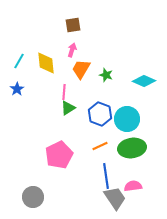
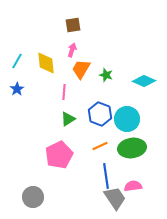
cyan line: moved 2 px left
green triangle: moved 11 px down
